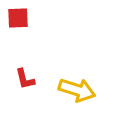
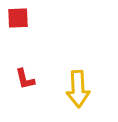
yellow arrow: moved 1 px right, 1 px up; rotated 69 degrees clockwise
